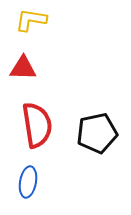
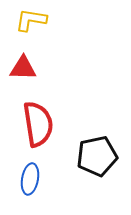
red semicircle: moved 1 px right, 1 px up
black pentagon: moved 23 px down
blue ellipse: moved 2 px right, 3 px up
